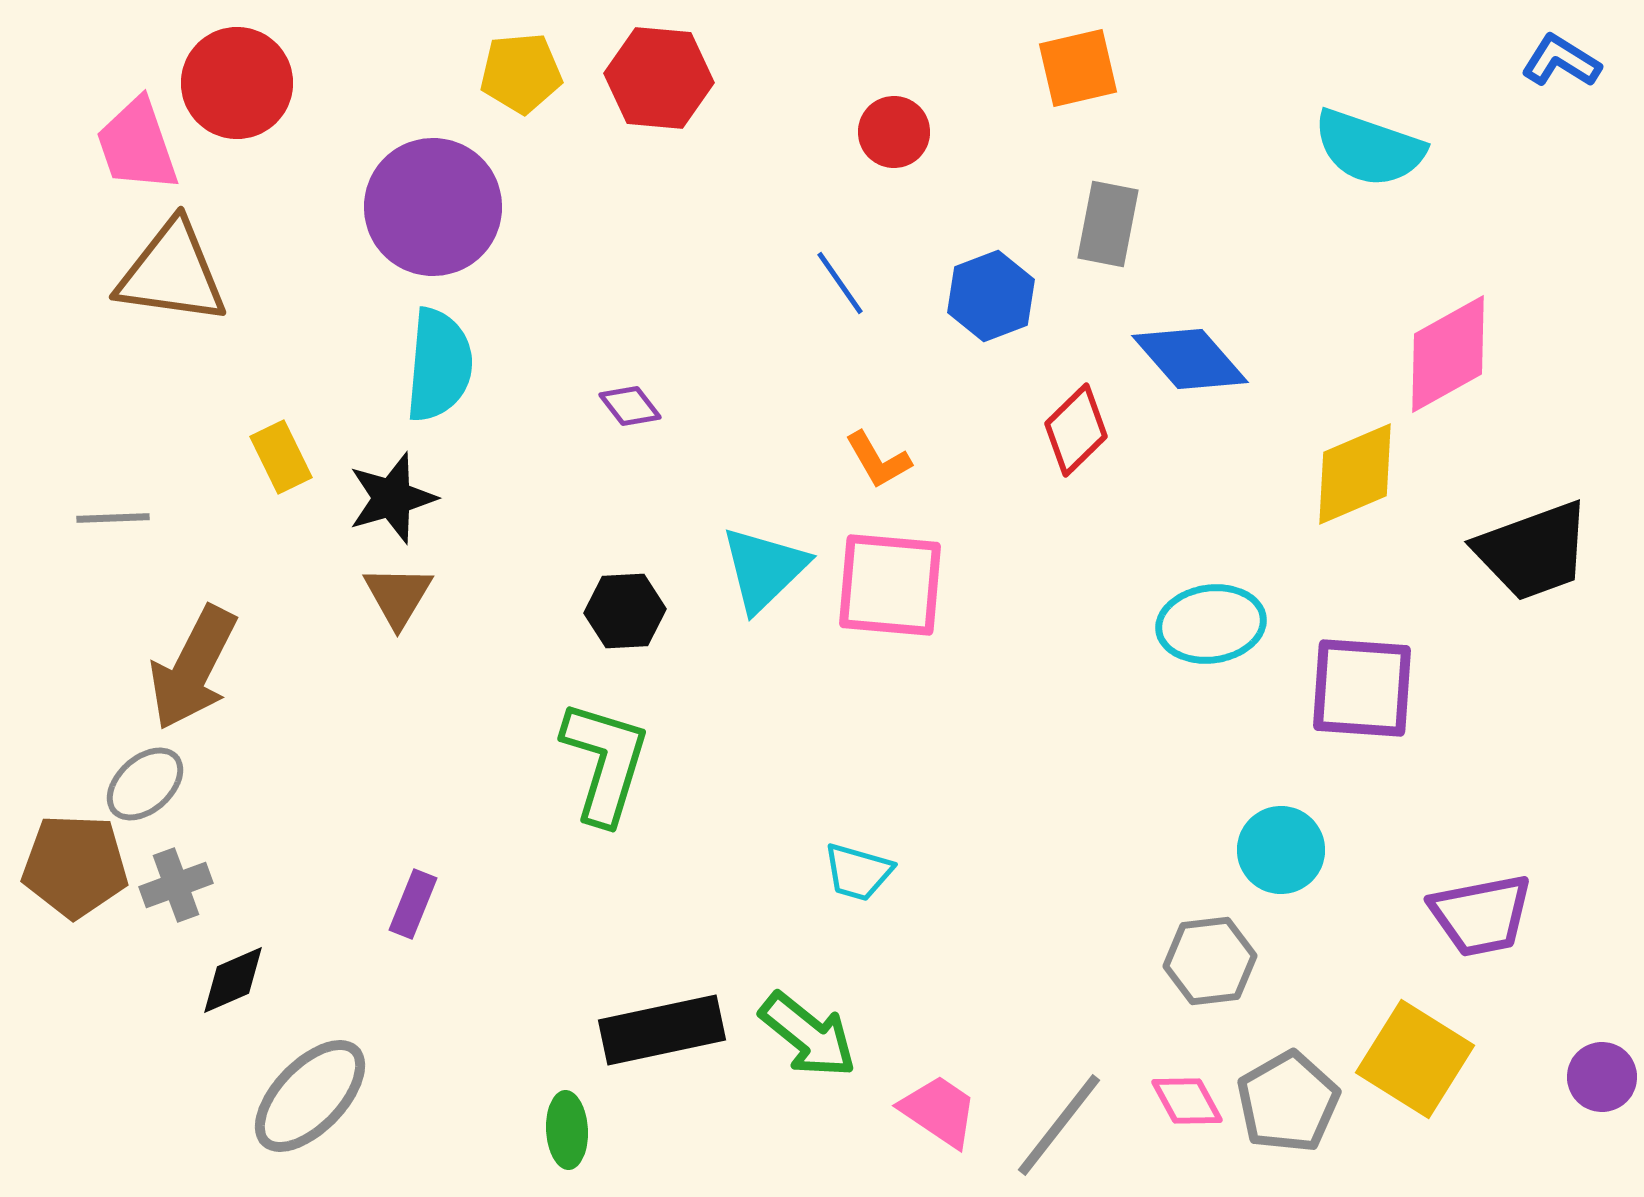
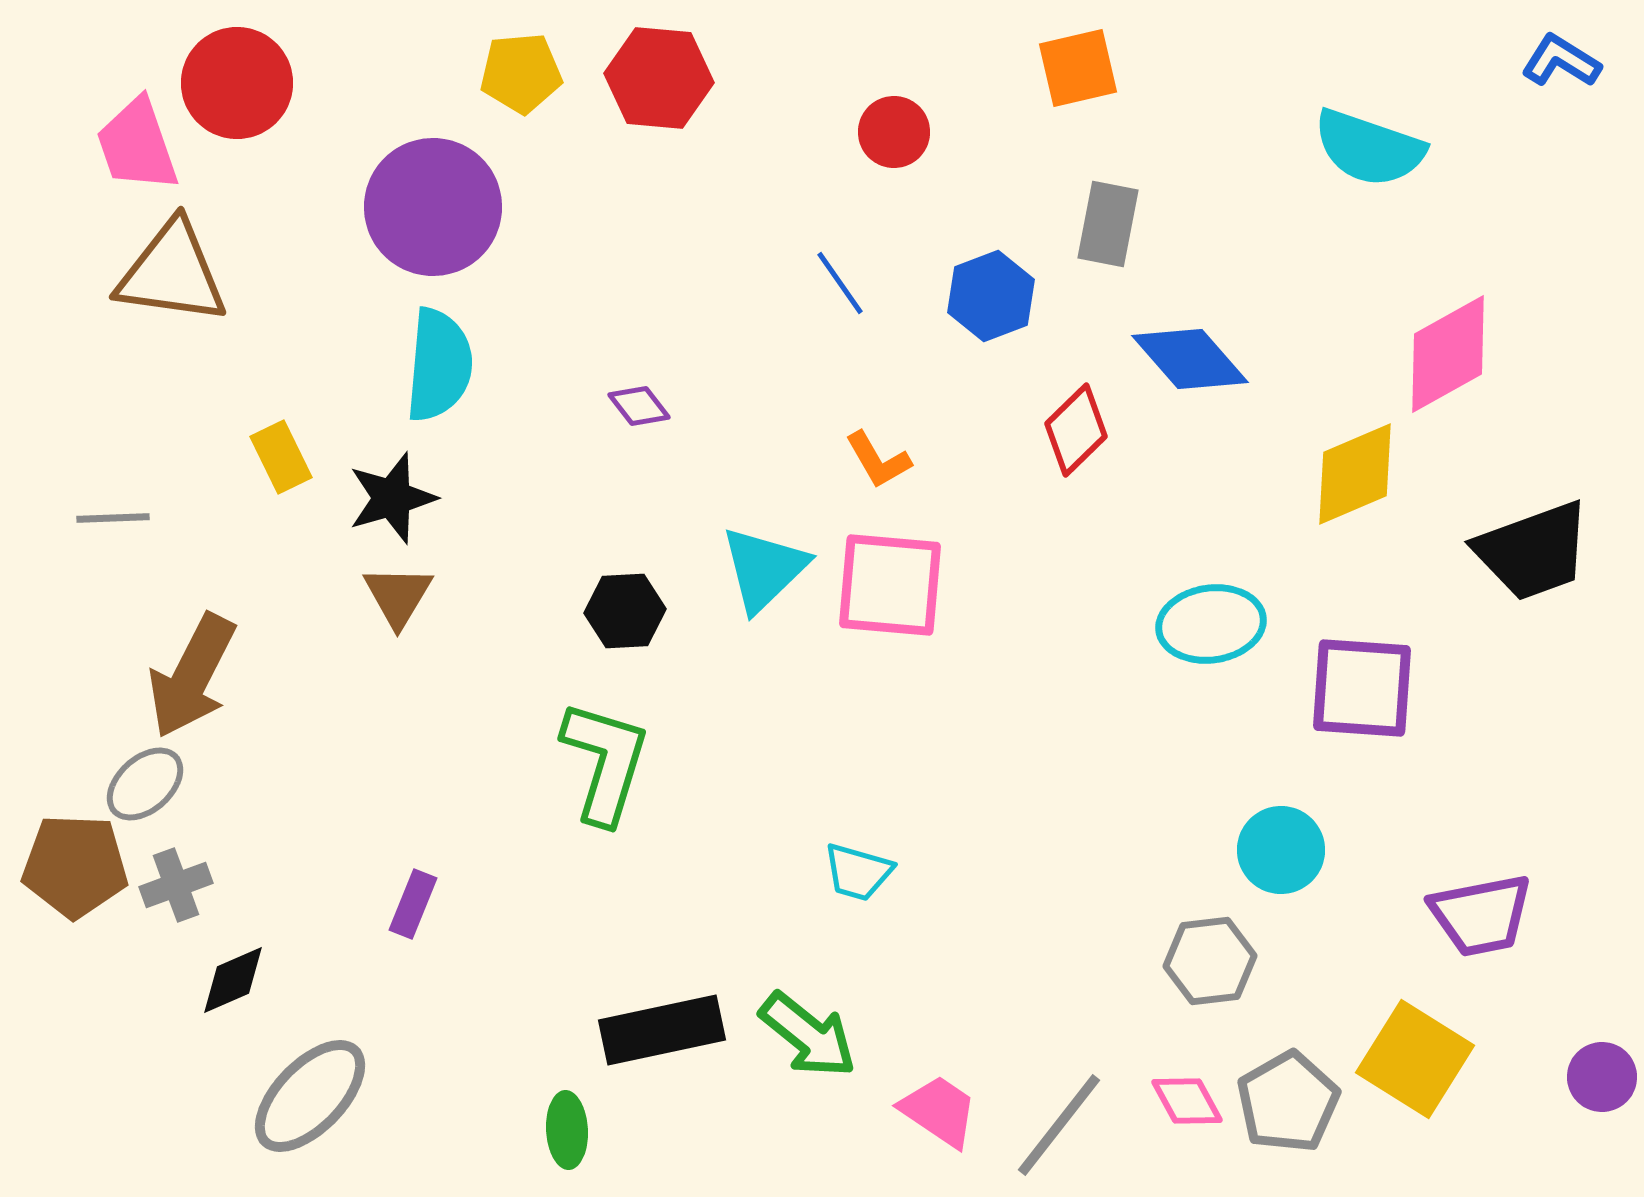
purple diamond at (630, 406): moved 9 px right
brown arrow at (193, 668): moved 1 px left, 8 px down
